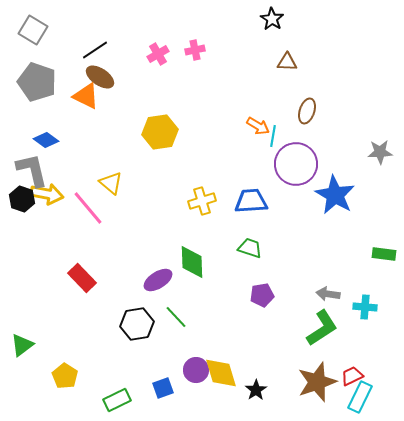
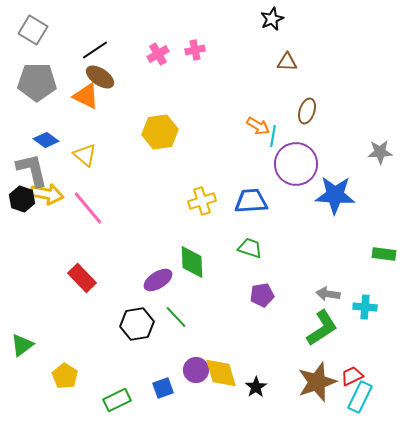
black star at (272, 19): rotated 15 degrees clockwise
gray pentagon at (37, 82): rotated 18 degrees counterclockwise
yellow triangle at (111, 183): moved 26 px left, 28 px up
blue star at (335, 195): rotated 27 degrees counterclockwise
black star at (256, 390): moved 3 px up
